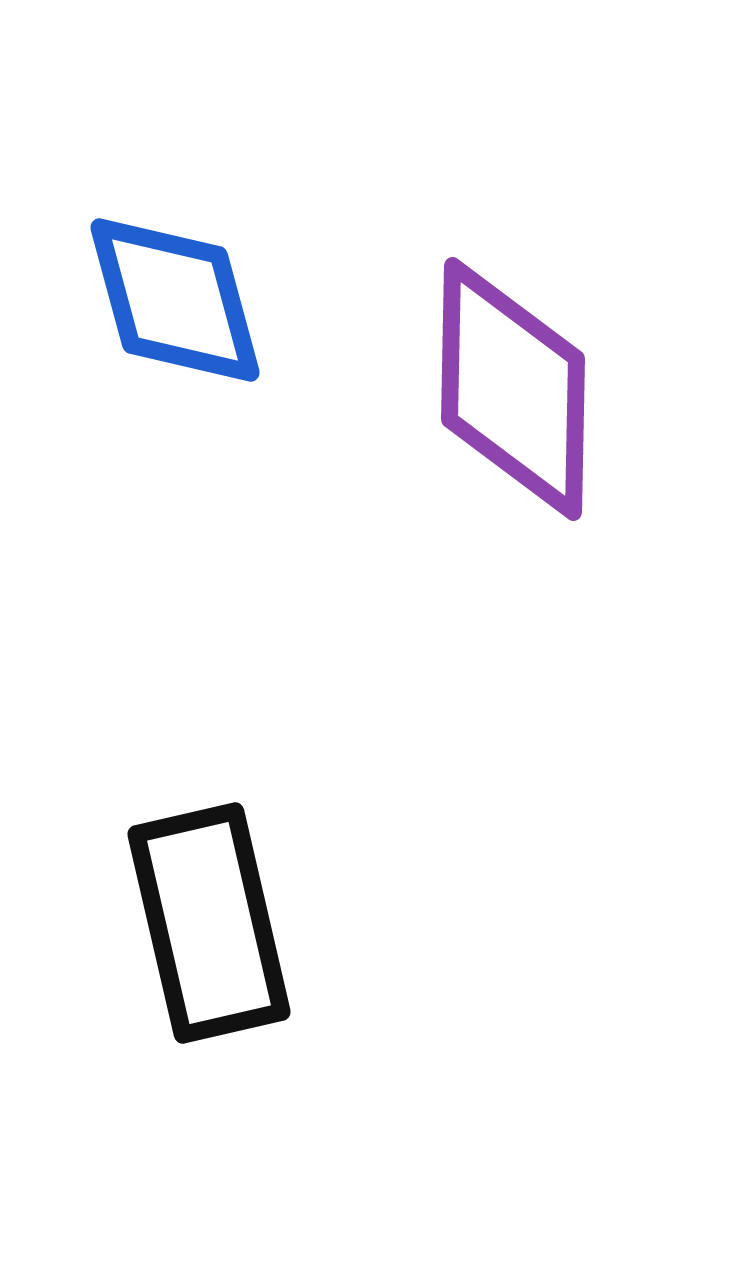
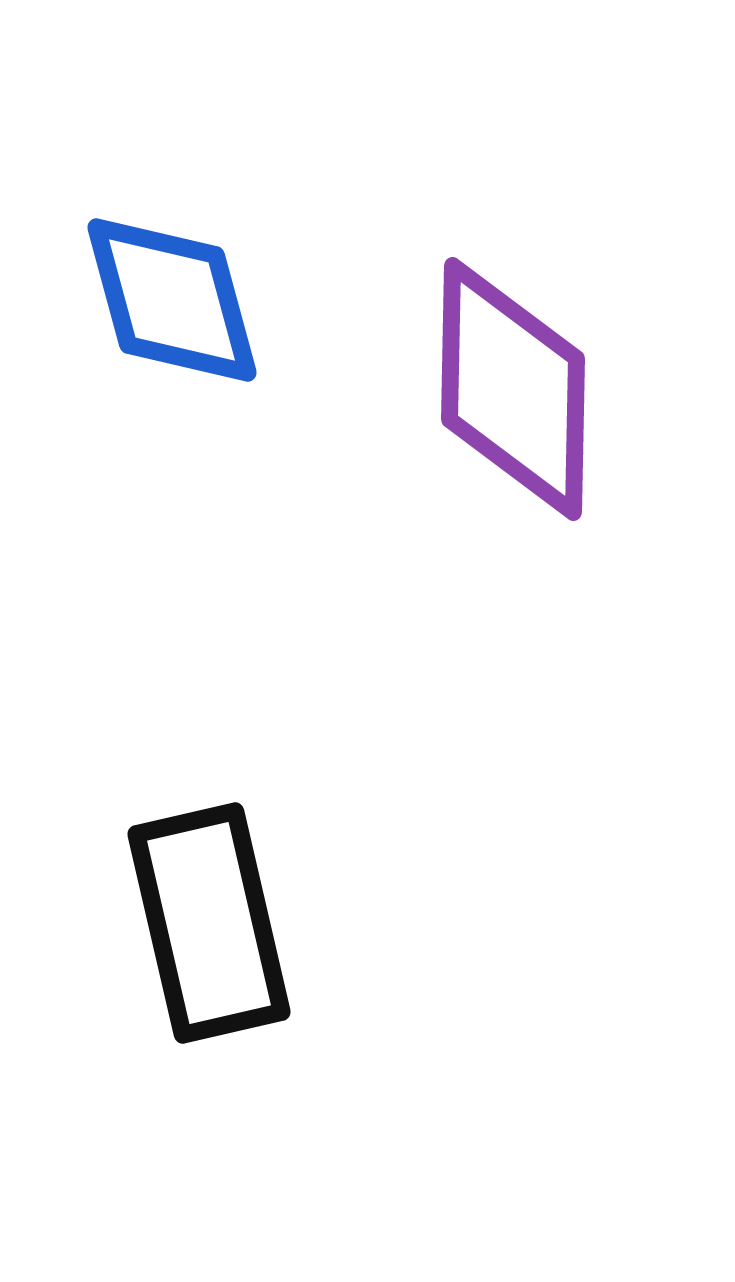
blue diamond: moved 3 px left
